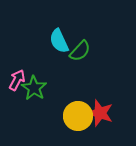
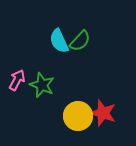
green semicircle: moved 10 px up
green star: moved 8 px right, 3 px up; rotated 10 degrees counterclockwise
red star: moved 3 px right
